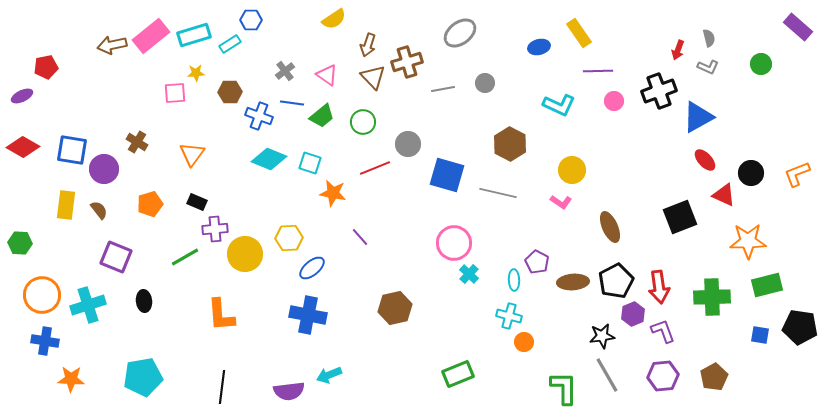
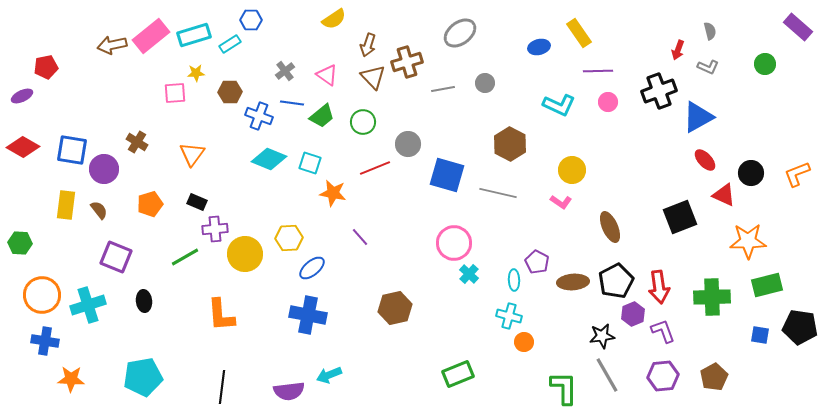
gray semicircle at (709, 38): moved 1 px right, 7 px up
green circle at (761, 64): moved 4 px right
pink circle at (614, 101): moved 6 px left, 1 px down
